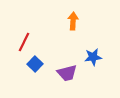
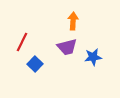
red line: moved 2 px left
purple trapezoid: moved 26 px up
